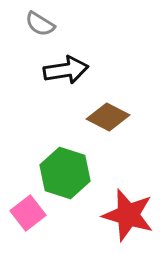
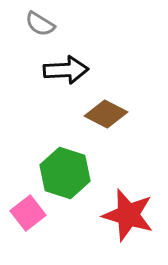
black arrow: rotated 6 degrees clockwise
brown diamond: moved 2 px left, 3 px up
